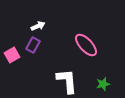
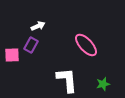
purple rectangle: moved 2 px left
pink square: rotated 28 degrees clockwise
white L-shape: moved 1 px up
